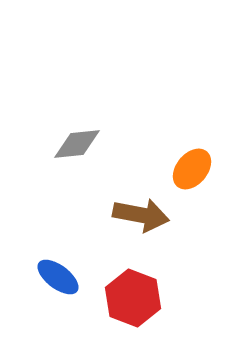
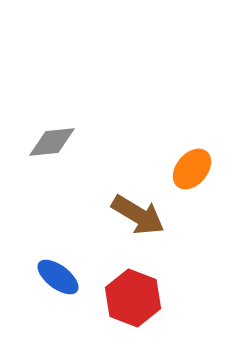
gray diamond: moved 25 px left, 2 px up
brown arrow: moved 3 px left; rotated 20 degrees clockwise
